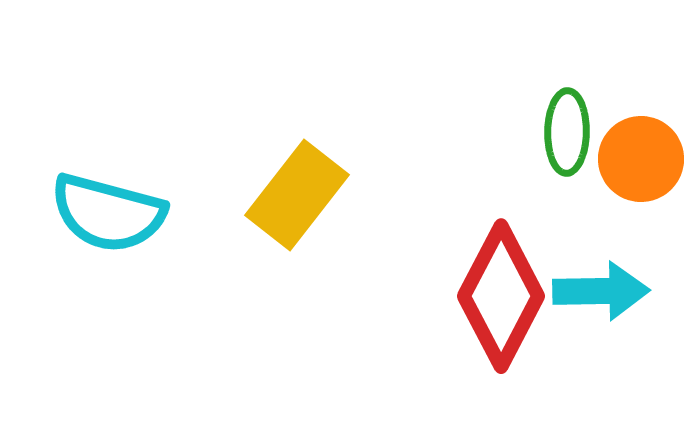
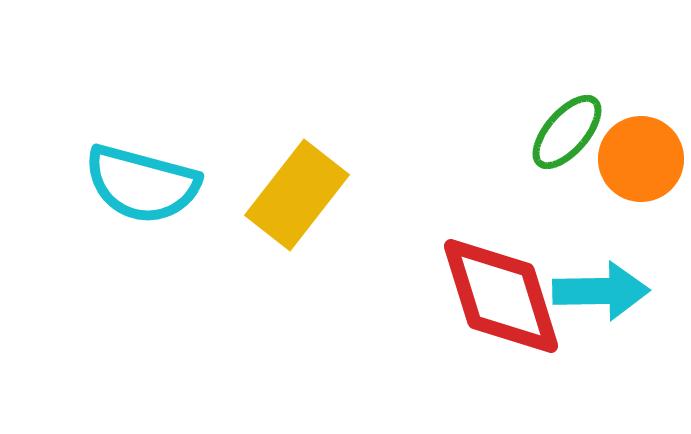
green ellipse: rotated 40 degrees clockwise
cyan semicircle: moved 34 px right, 29 px up
red diamond: rotated 45 degrees counterclockwise
